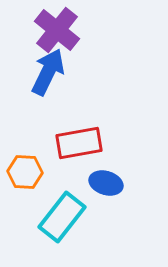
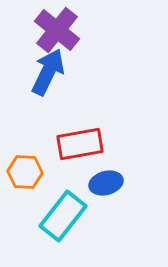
red rectangle: moved 1 px right, 1 px down
blue ellipse: rotated 32 degrees counterclockwise
cyan rectangle: moved 1 px right, 1 px up
